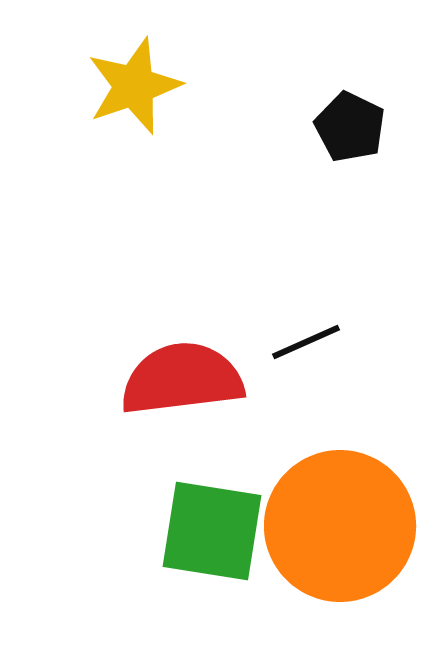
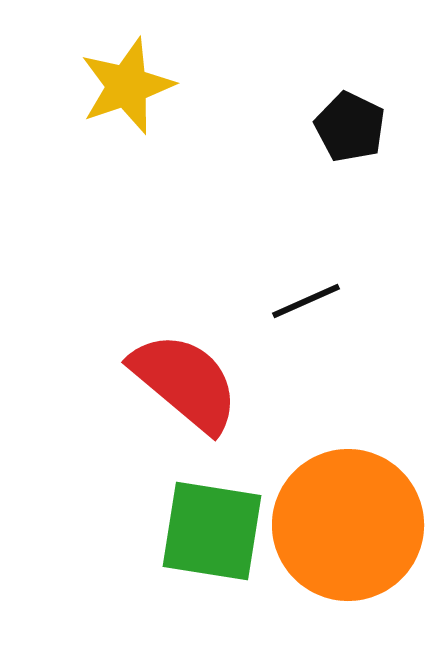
yellow star: moved 7 px left
black line: moved 41 px up
red semicircle: moved 3 px right, 3 px down; rotated 47 degrees clockwise
orange circle: moved 8 px right, 1 px up
